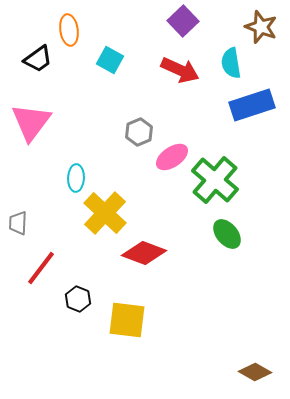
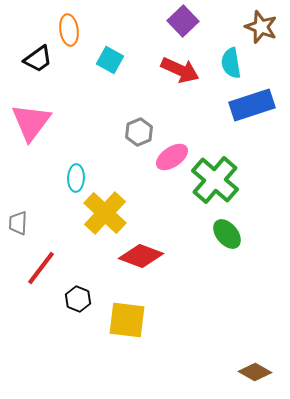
red diamond: moved 3 px left, 3 px down
